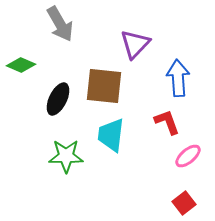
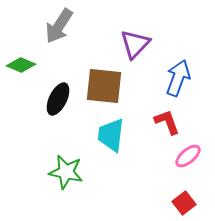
gray arrow: moved 1 px left, 2 px down; rotated 63 degrees clockwise
blue arrow: rotated 24 degrees clockwise
green star: moved 16 px down; rotated 12 degrees clockwise
